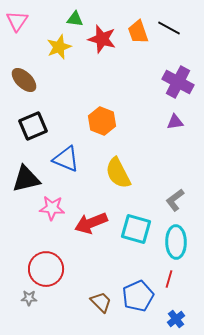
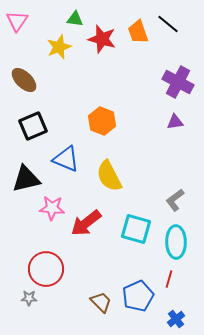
black line: moved 1 px left, 4 px up; rotated 10 degrees clockwise
yellow semicircle: moved 9 px left, 3 px down
red arrow: moved 5 px left; rotated 16 degrees counterclockwise
